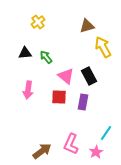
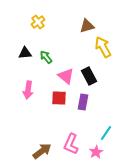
red square: moved 1 px down
